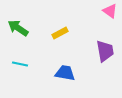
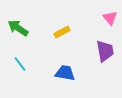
pink triangle: moved 7 px down; rotated 14 degrees clockwise
yellow rectangle: moved 2 px right, 1 px up
cyan line: rotated 42 degrees clockwise
